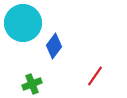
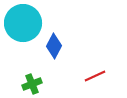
blue diamond: rotated 10 degrees counterclockwise
red line: rotated 30 degrees clockwise
